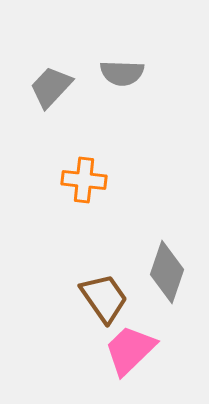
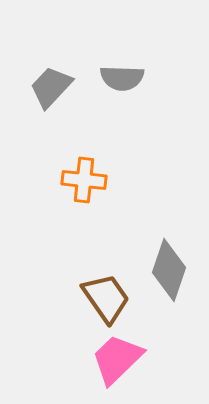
gray semicircle: moved 5 px down
gray diamond: moved 2 px right, 2 px up
brown trapezoid: moved 2 px right
pink trapezoid: moved 13 px left, 9 px down
